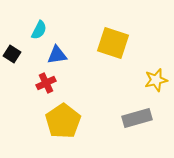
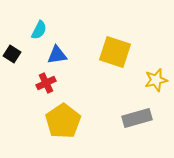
yellow square: moved 2 px right, 9 px down
